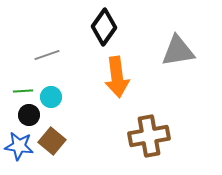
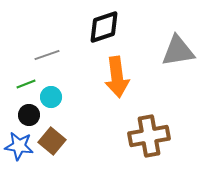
black diamond: rotated 36 degrees clockwise
green line: moved 3 px right, 7 px up; rotated 18 degrees counterclockwise
